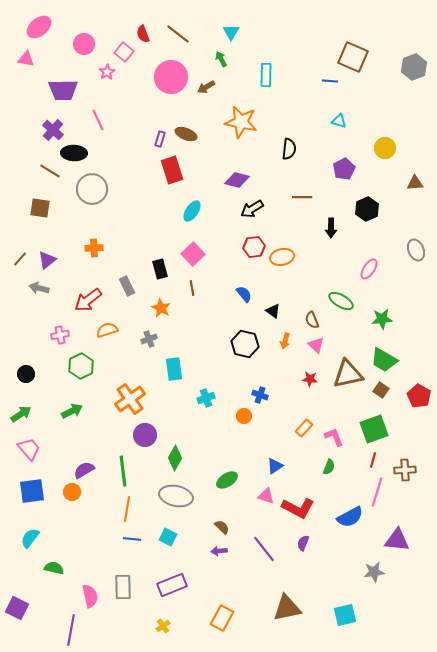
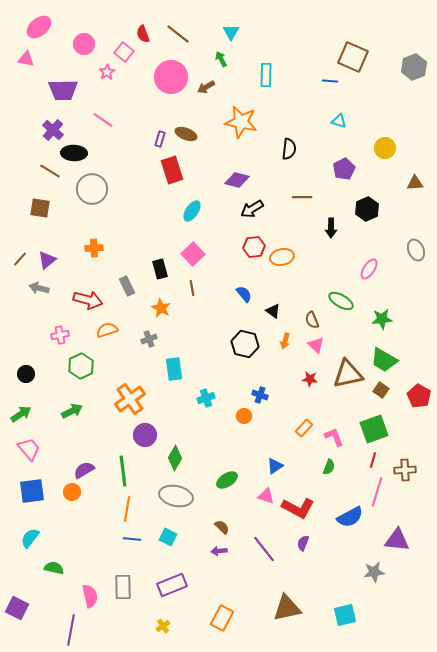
pink line at (98, 120): moved 5 px right; rotated 30 degrees counterclockwise
red arrow at (88, 300): rotated 128 degrees counterclockwise
